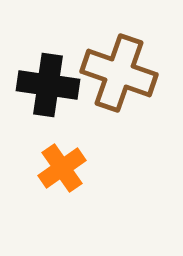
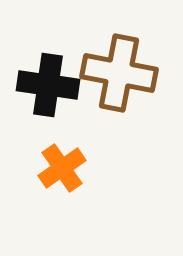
brown cross: rotated 8 degrees counterclockwise
